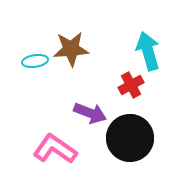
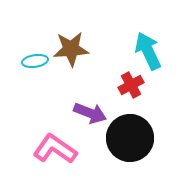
cyan arrow: rotated 9 degrees counterclockwise
